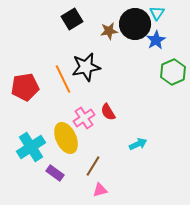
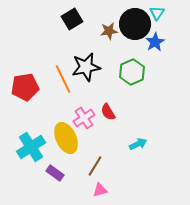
blue star: moved 1 px left, 2 px down
green hexagon: moved 41 px left
brown line: moved 2 px right
